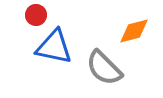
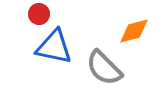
red circle: moved 3 px right, 1 px up
